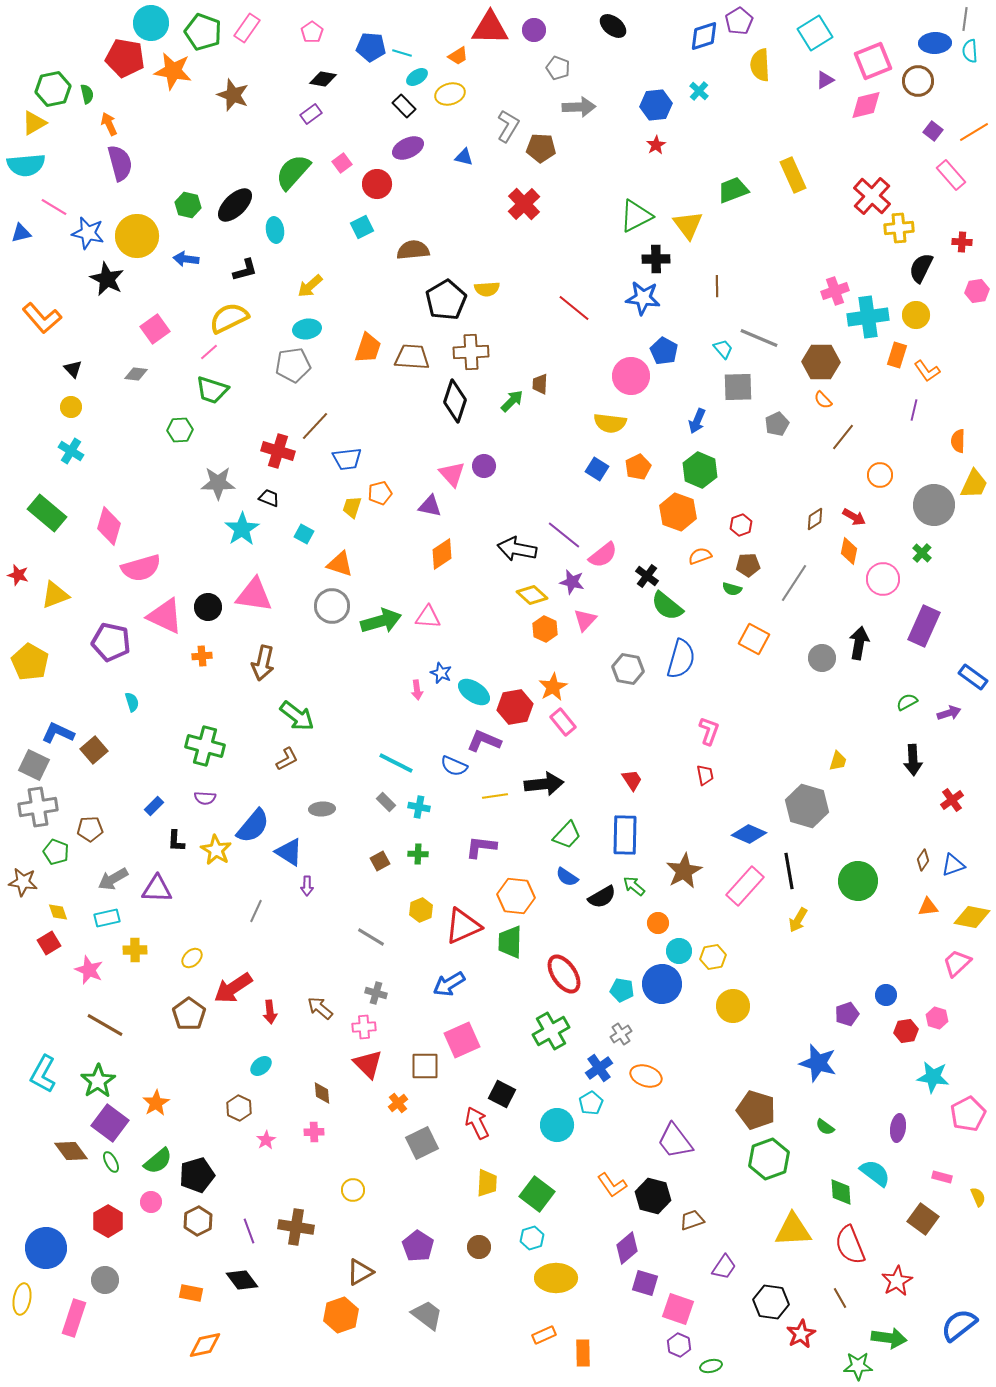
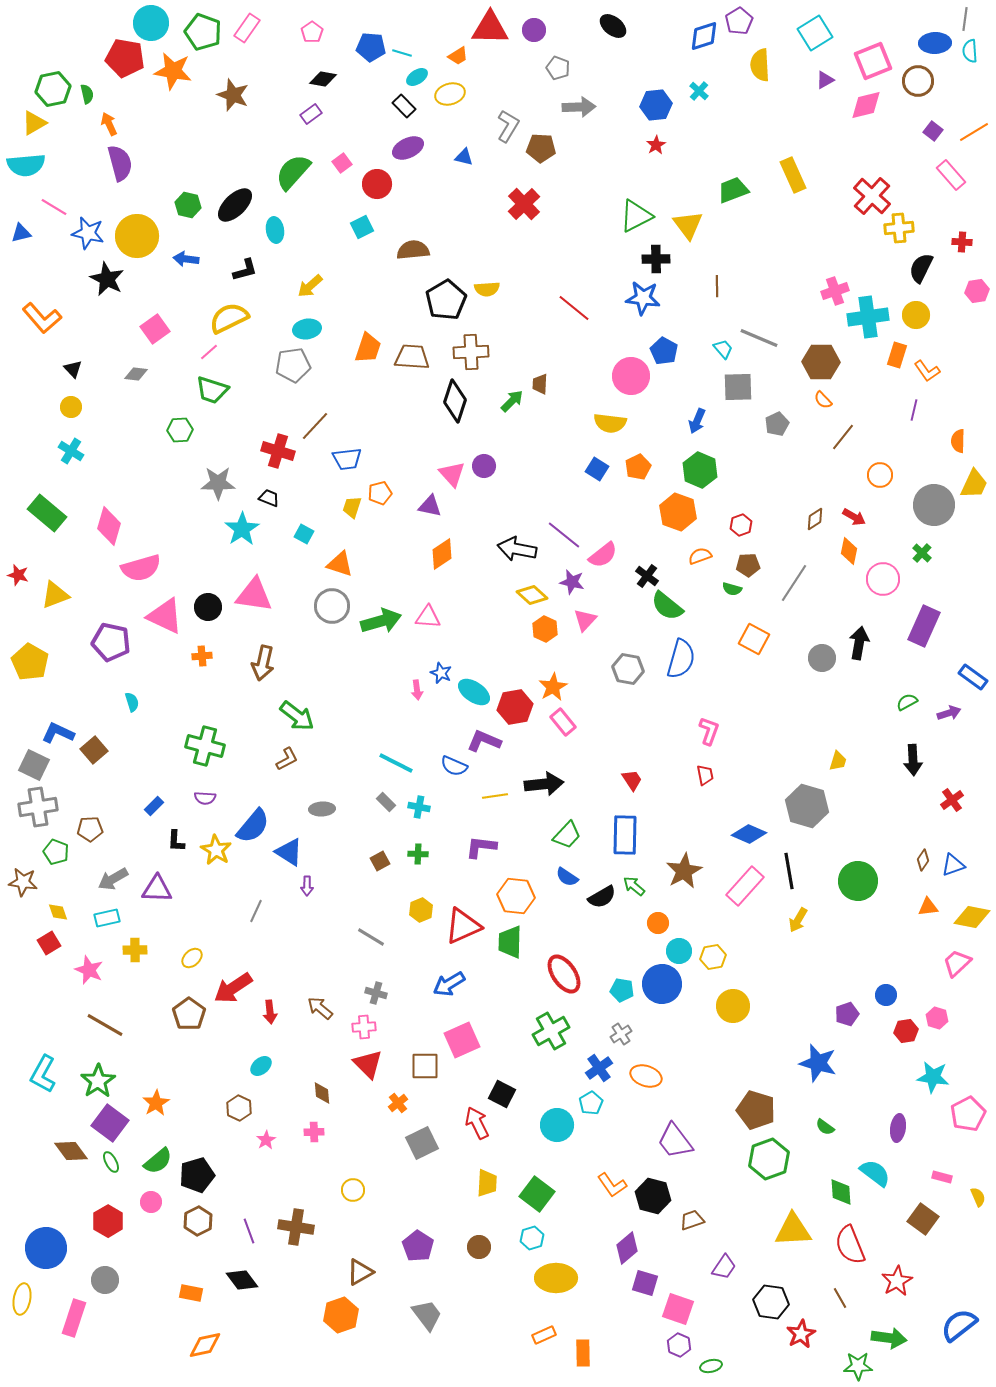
gray trapezoid at (427, 1315): rotated 16 degrees clockwise
